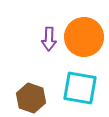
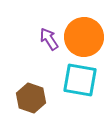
purple arrow: rotated 145 degrees clockwise
cyan square: moved 8 px up
